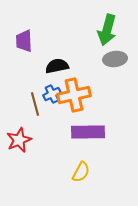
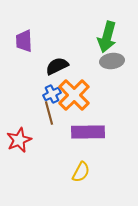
green arrow: moved 7 px down
gray ellipse: moved 3 px left, 2 px down
black semicircle: rotated 15 degrees counterclockwise
orange cross: rotated 32 degrees counterclockwise
brown line: moved 14 px right, 9 px down
